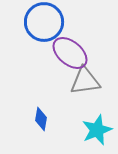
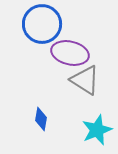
blue circle: moved 2 px left, 2 px down
purple ellipse: rotated 27 degrees counterclockwise
gray triangle: moved 1 px up; rotated 40 degrees clockwise
